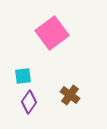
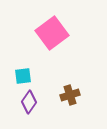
brown cross: rotated 36 degrees clockwise
